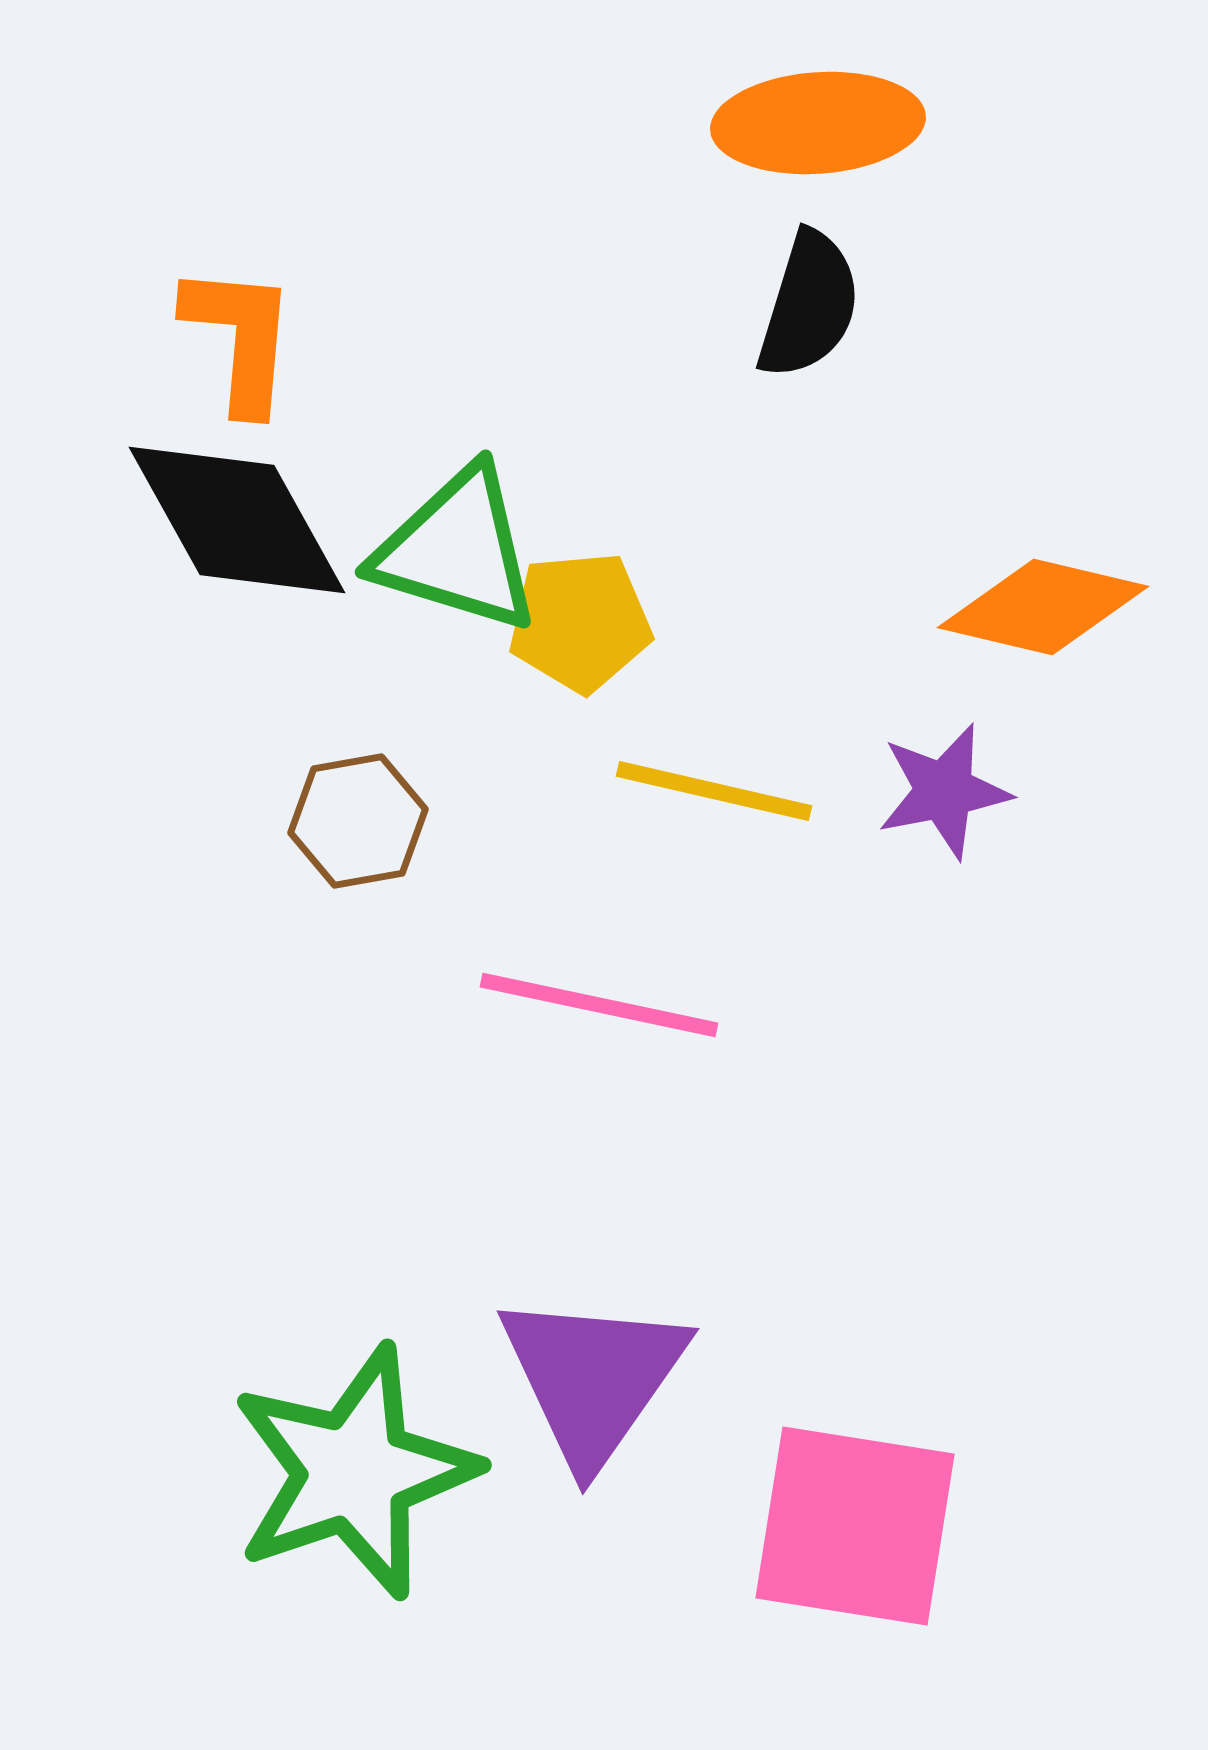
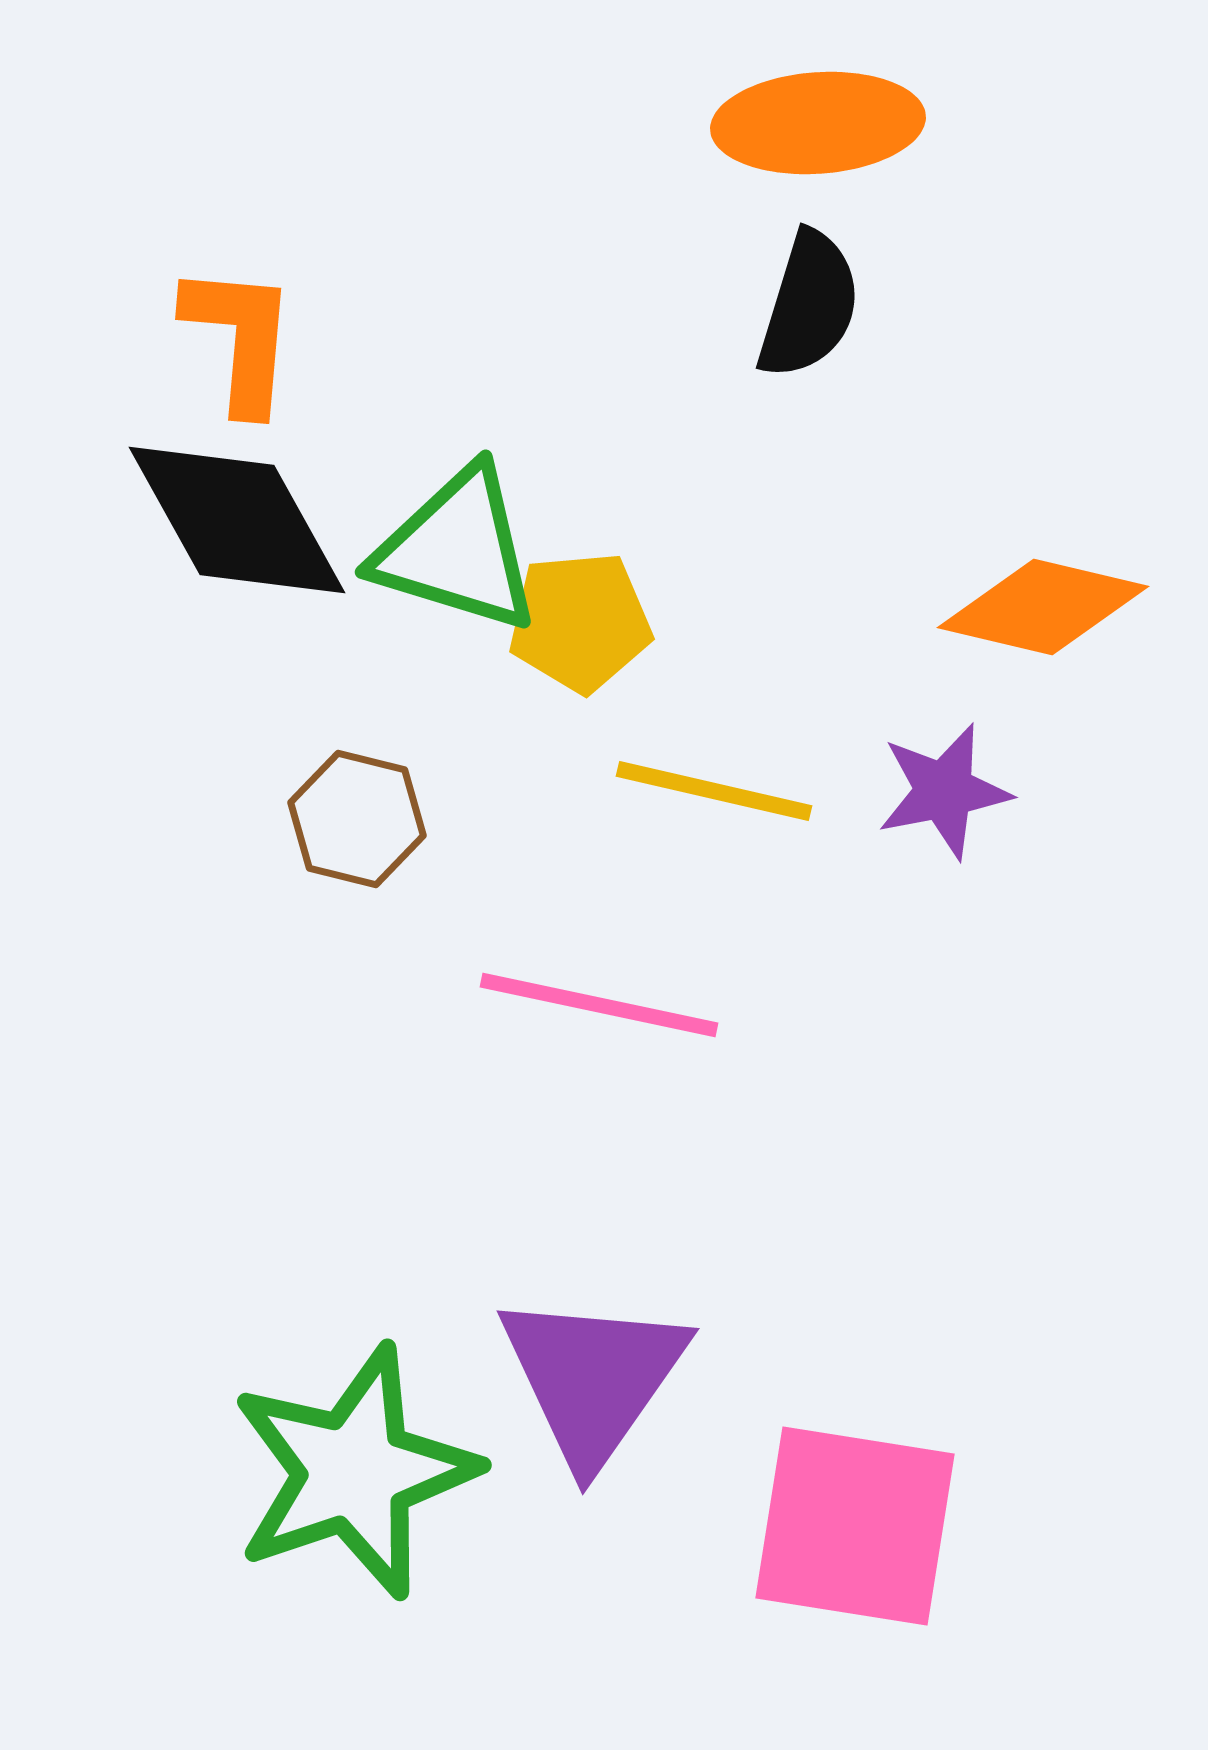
brown hexagon: moved 1 px left, 2 px up; rotated 24 degrees clockwise
